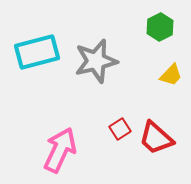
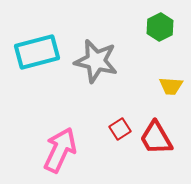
gray star: rotated 27 degrees clockwise
yellow trapezoid: moved 11 px down; rotated 50 degrees clockwise
red trapezoid: rotated 18 degrees clockwise
